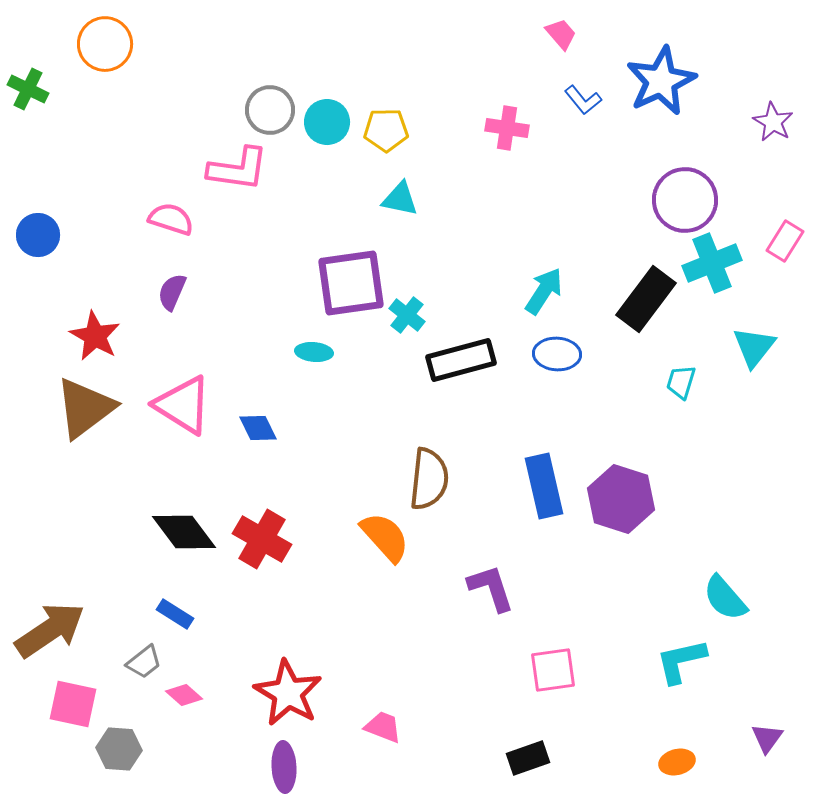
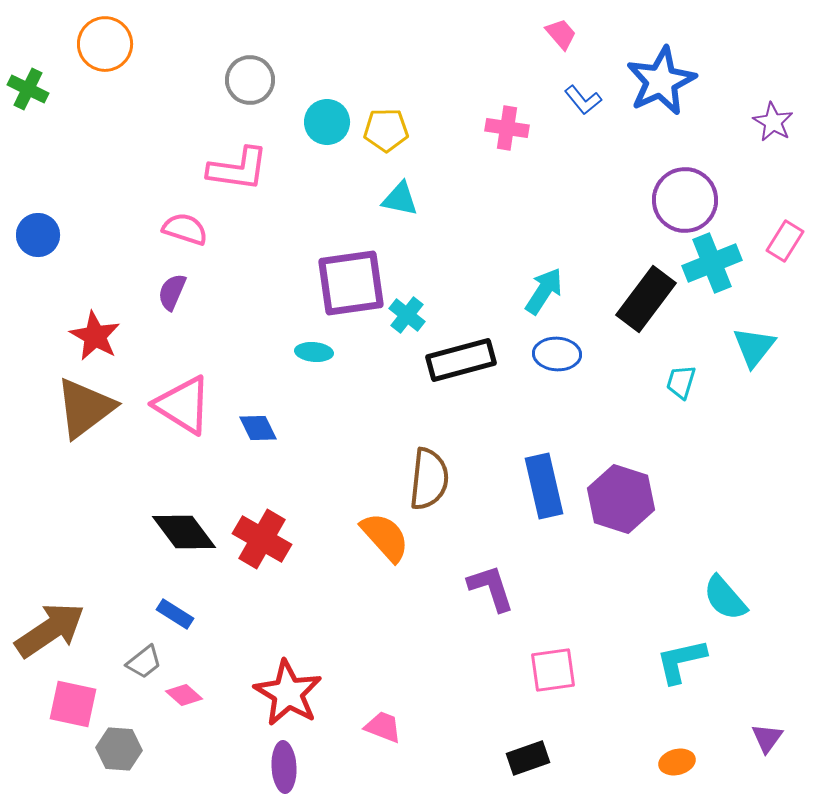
gray circle at (270, 110): moved 20 px left, 30 px up
pink semicircle at (171, 219): moved 14 px right, 10 px down
